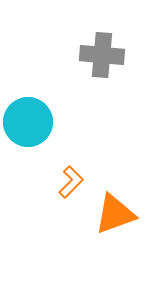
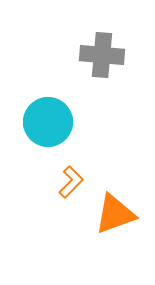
cyan circle: moved 20 px right
